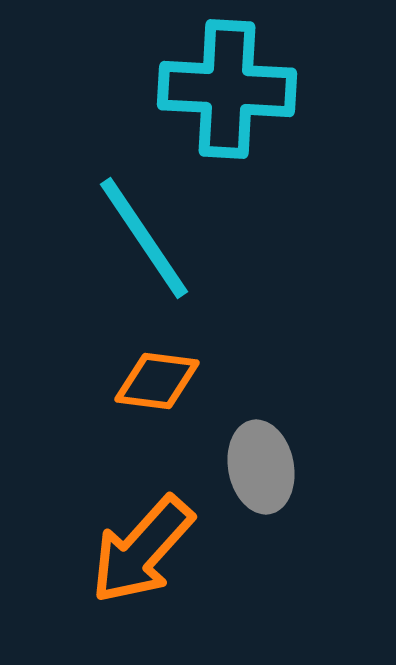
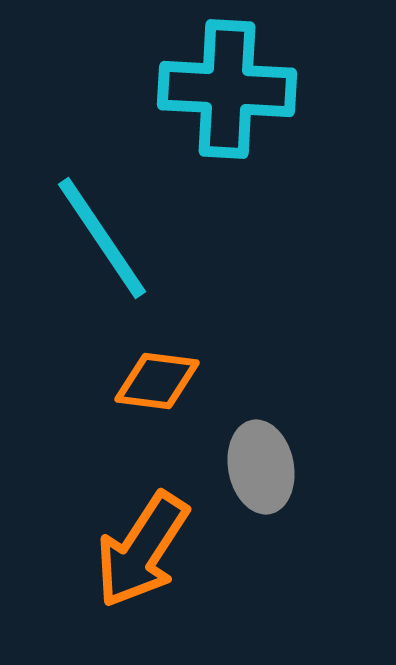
cyan line: moved 42 px left
orange arrow: rotated 9 degrees counterclockwise
